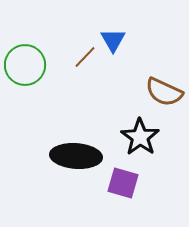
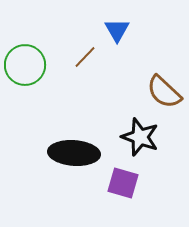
blue triangle: moved 4 px right, 10 px up
brown semicircle: rotated 18 degrees clockwise
black star: rotated 15 degrees counterclockwise
black ellipse: moved 2 px left, 3 px up
